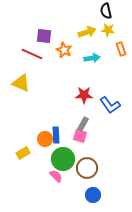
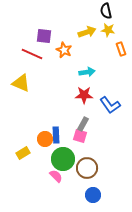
cyan arrow: moved 5 px left, 14 px down
